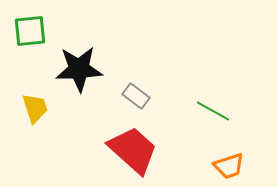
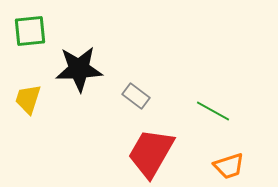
yellow trapezoid: moved 7 px left, 9 px up; rotated 144 degrees counterclockwise
red trapezoid: moved 18 px right, 3 px down; rotated 102 degrees counterclockwise
